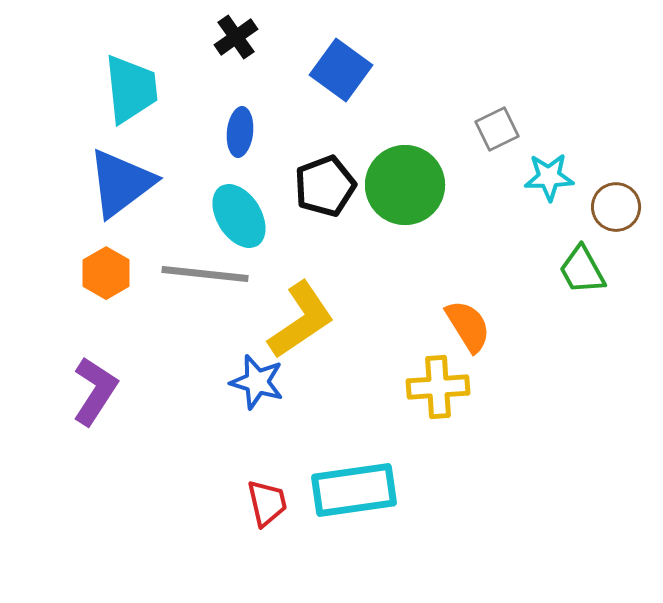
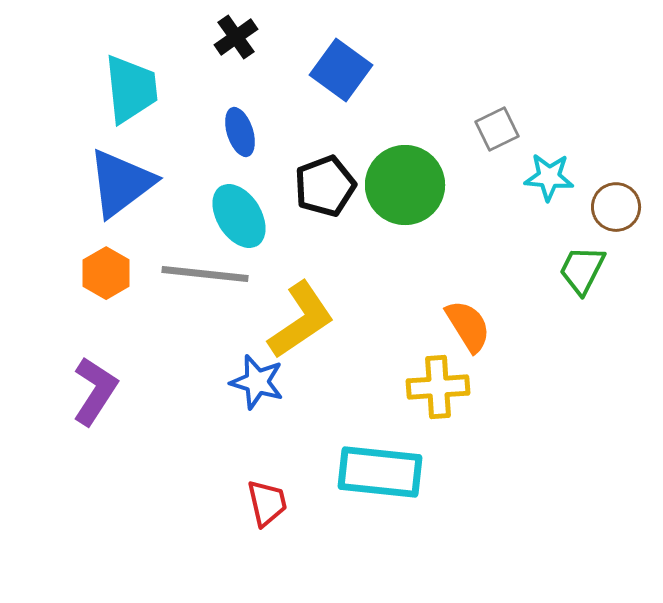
blue ellipse: rotated 24 degrees counterclockwise
cyan star: rotated 6 degrees clockwise
green trapezoid: rotated 56 degrees clockwise
cyan rectangle: moved 26 px right, 18 px up; rotated 14 degrees clockwise
